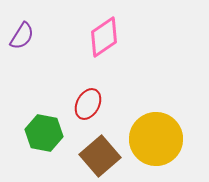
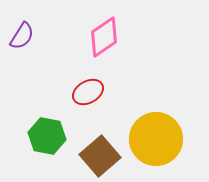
red ellipse: moved 12 px up; rotated 32 degrees clockwise
green hexagon: moved 3 px right, 3 px down
